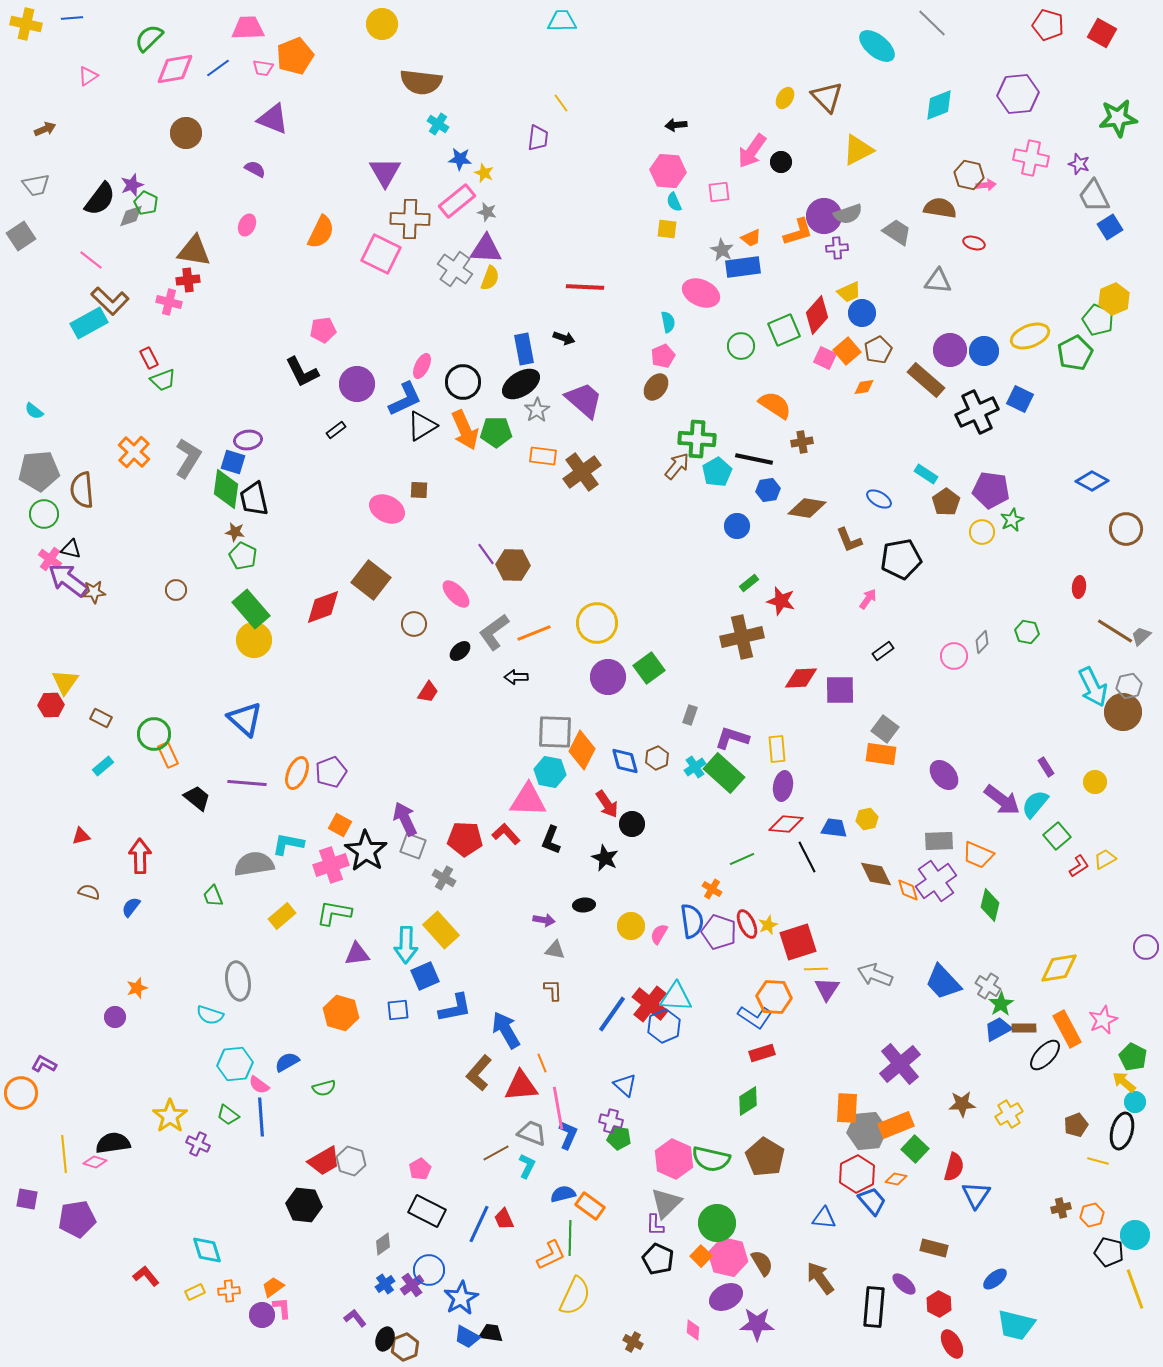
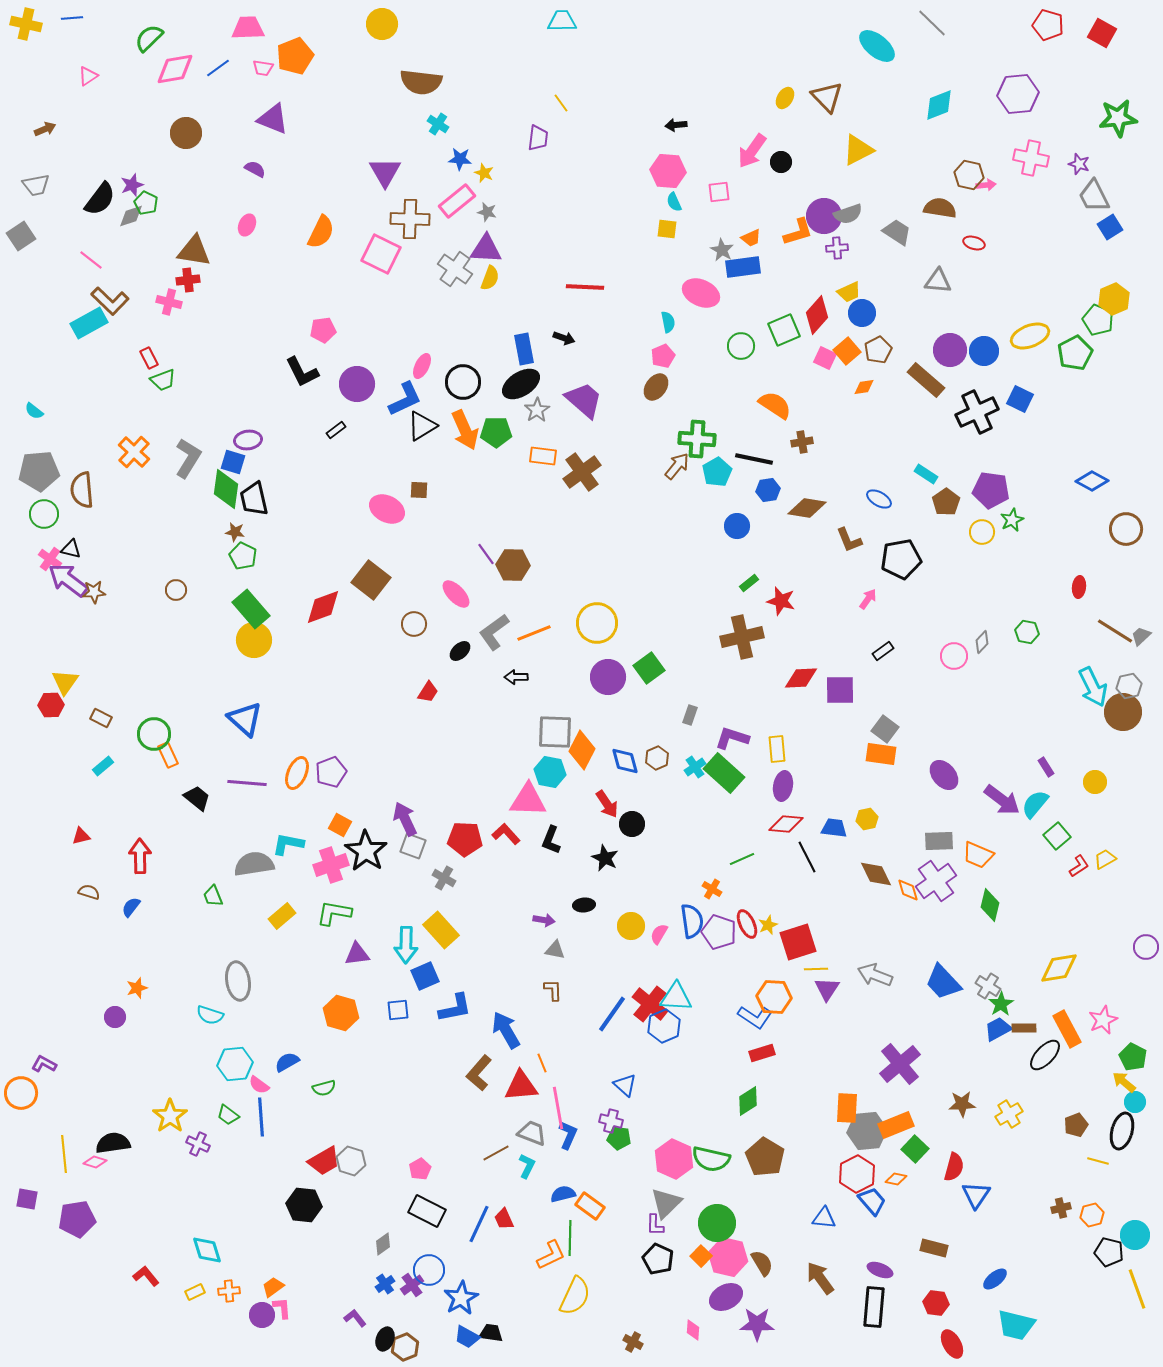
purple ellipse at (904, 1284): moved 24 px left, 14 px up; rotated 20 degrees counterclockwise
yellow line at (1135, 1289): moved 2 px right
red hexagon at (939, 1304): moved 3 px left, 1 px up; rotated 20 degrees counterclockwise
